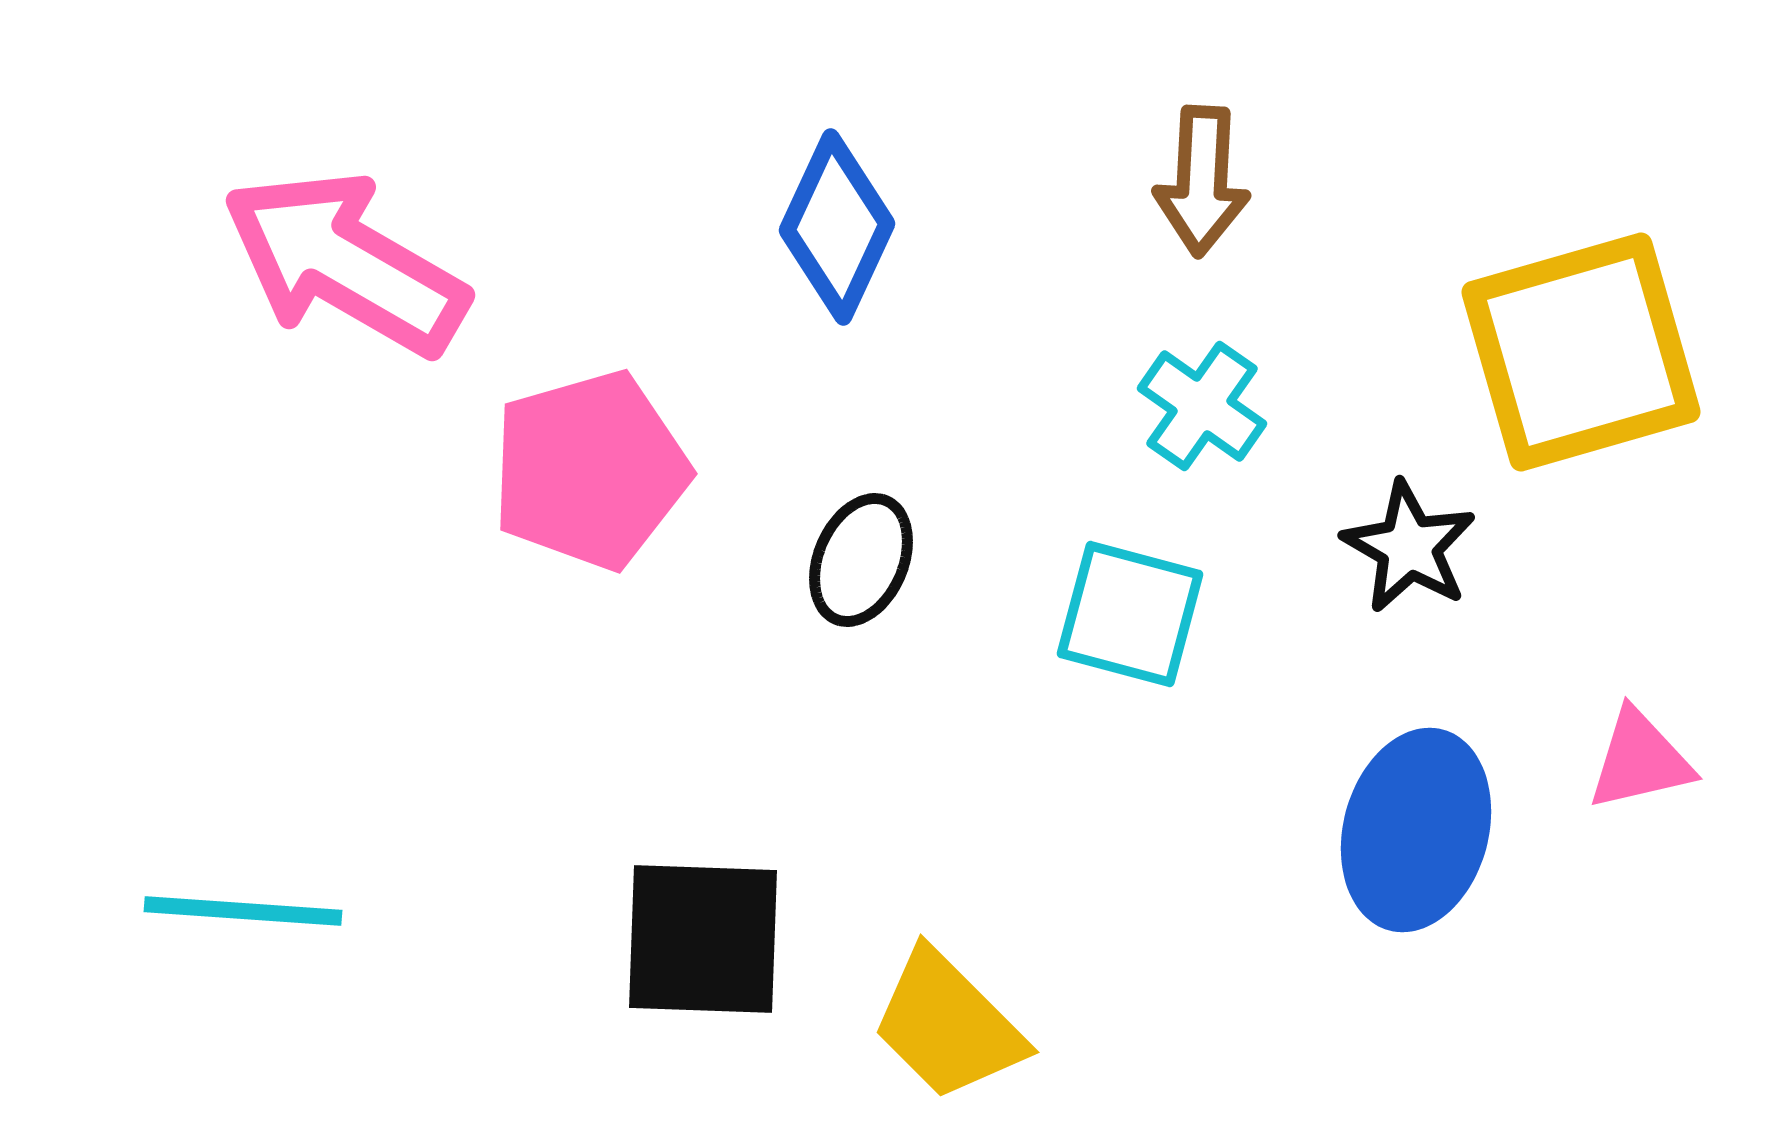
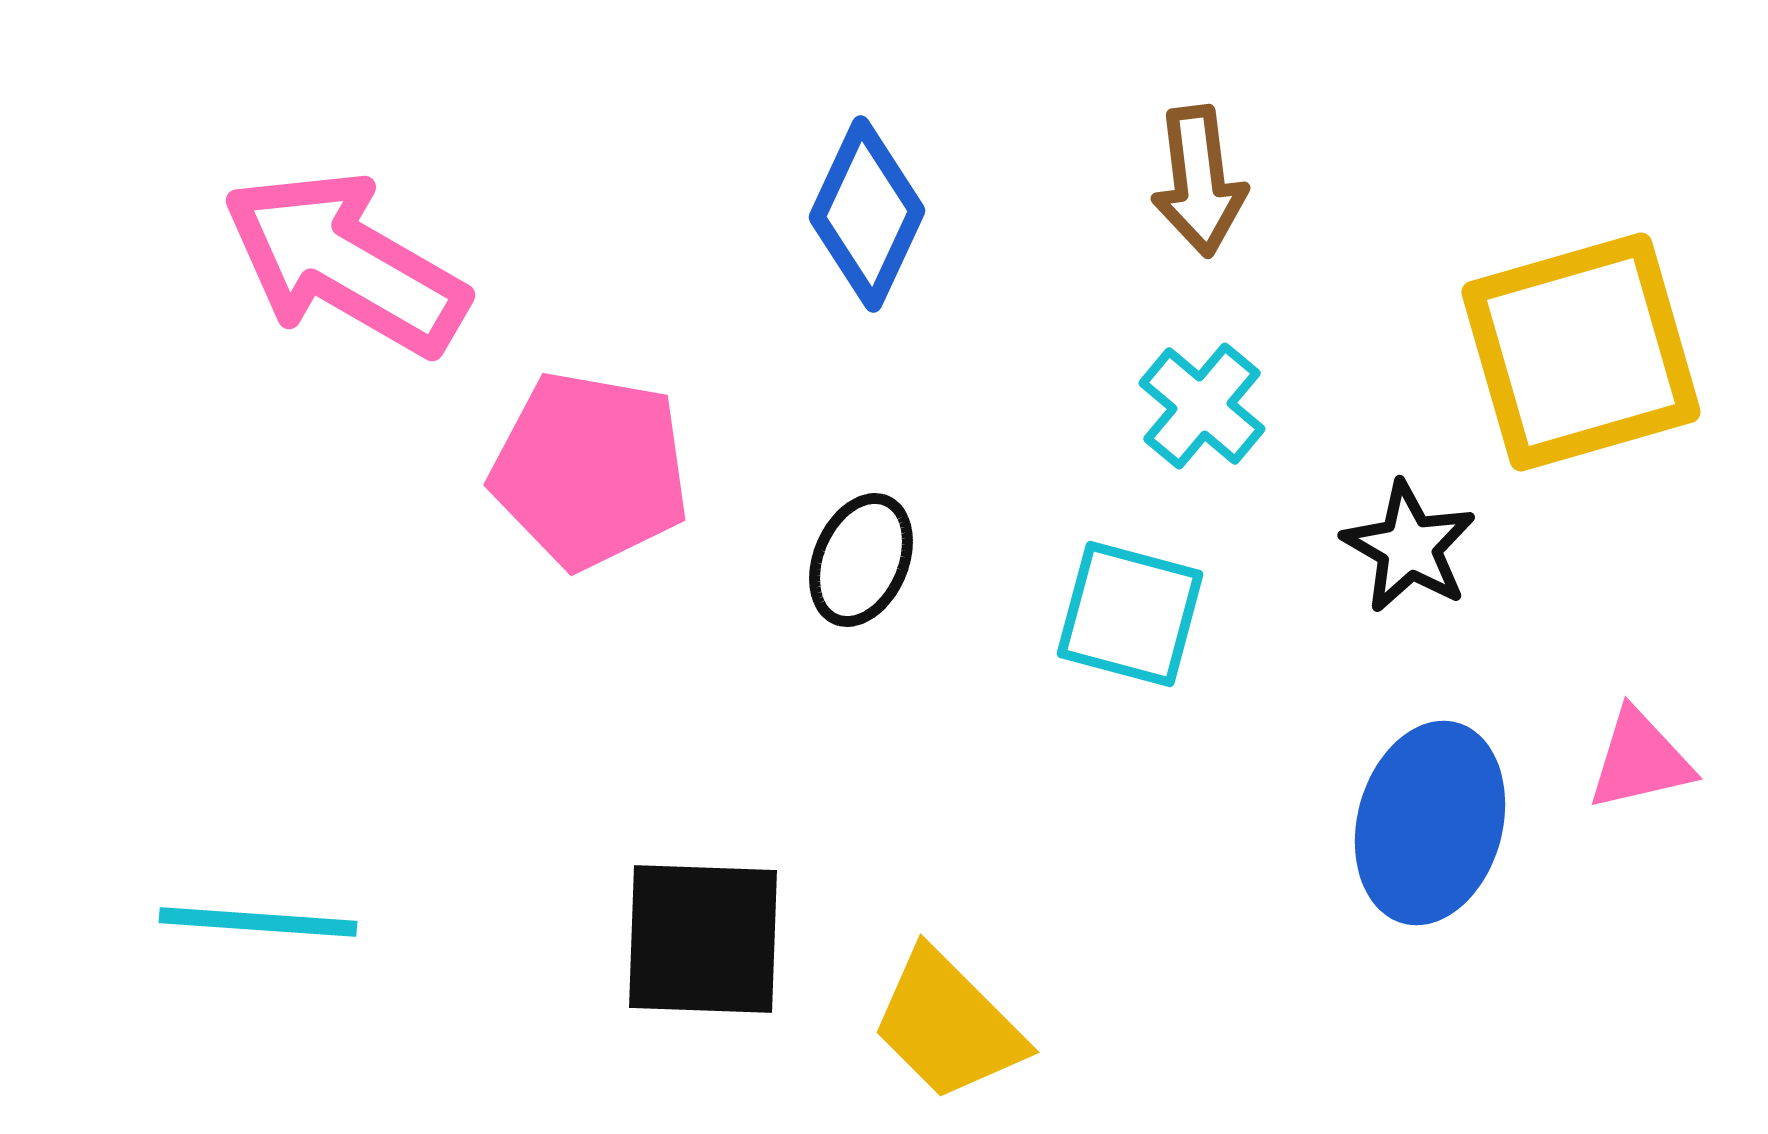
brown arrow: moved 3 px left; rotated 10 degrees counterclockwise
blue diamond: moved 30 px right, 13 px up
cyan cross: rotated 5 degrees clockwise
pink pentagon: rotated 26 degrees clockwise
blue ellipse: moved 14 px right, 7 px up
cyan line: moved 15 px right, 11 px down
